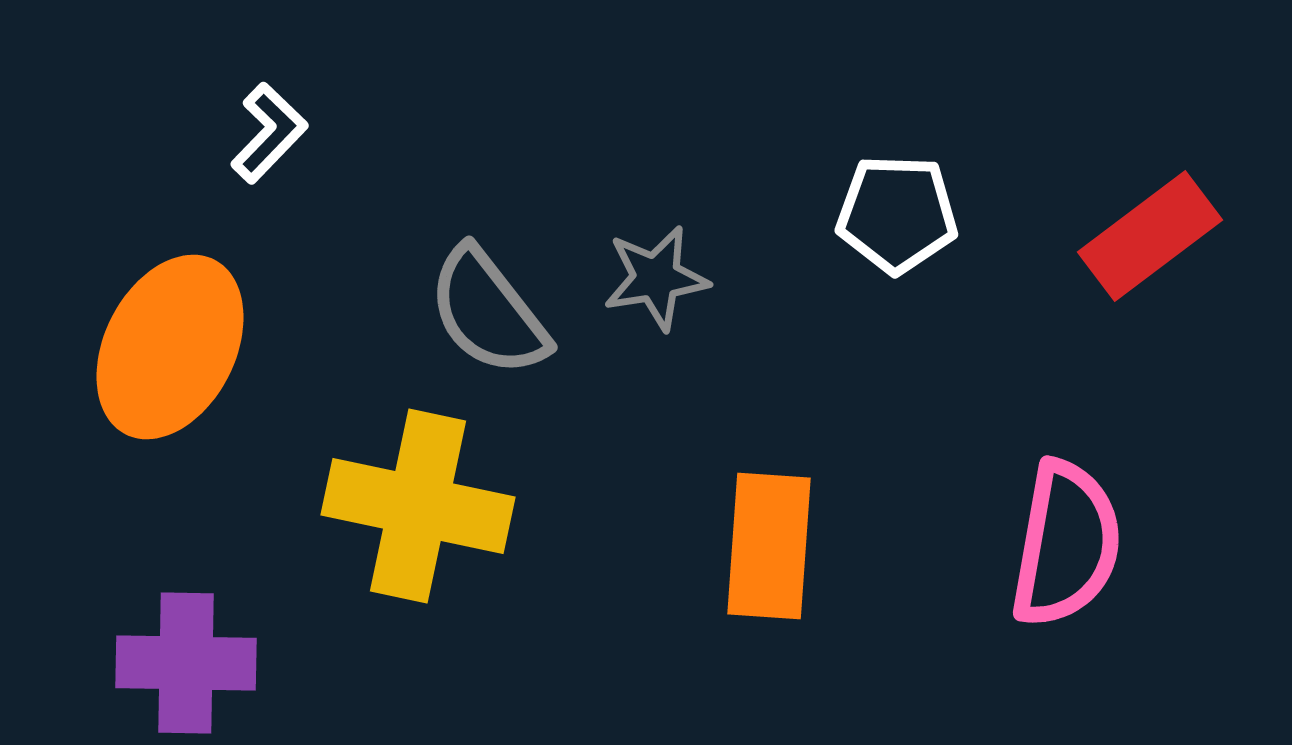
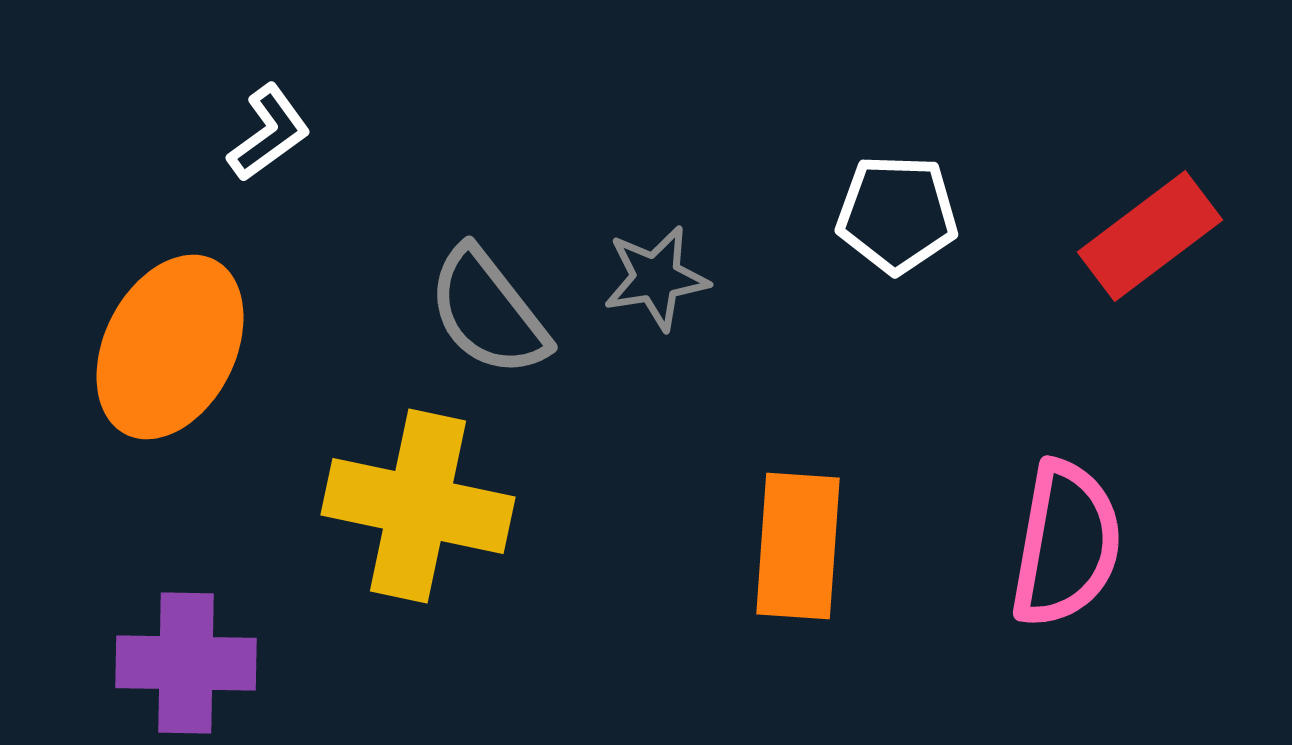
white L-shape: rotated 10 degrees clockwise
orange rectangle: moved 29 px right
